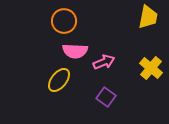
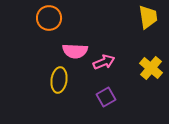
yellow trapezoid: rotated 20 degrees counterclockwise
orange circle: moved 15 px left, 3 px up
yellow ellipse: rotated 30 degrees counterclockwise
purple square: rotated 24 degrees clockwise
